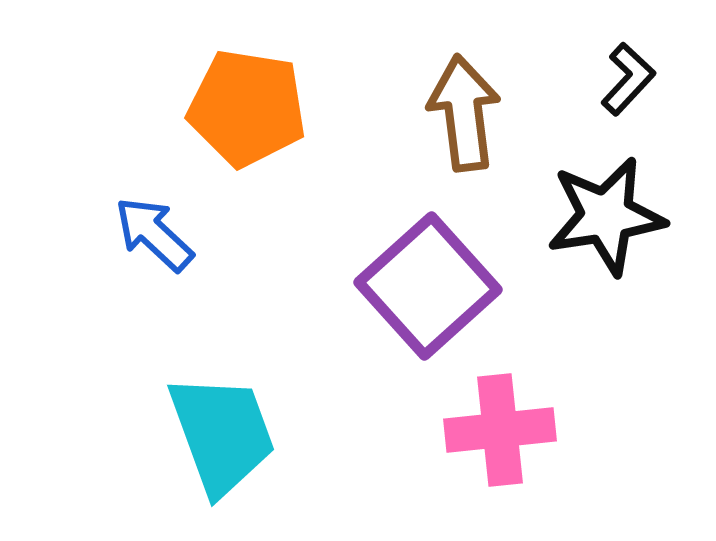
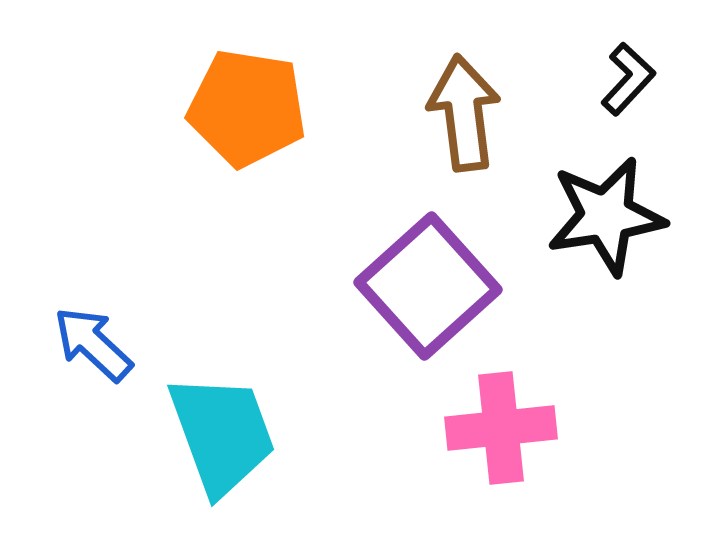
blue arrow: moved 61 px left, 110 px down
pink cross: moved 1 px right, 2 px up
